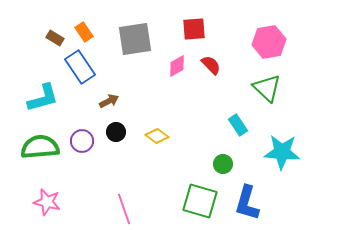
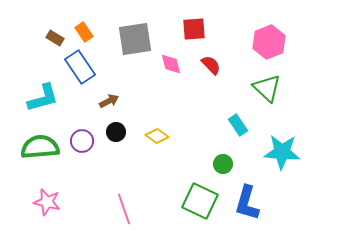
pink hexagon: rotated 12 degrees counterclockwise
pink diamond: moved 6 px left, 2 px up; rotated 75 degrees counterclockwise
green square: rotated 9 degrees clockwise
